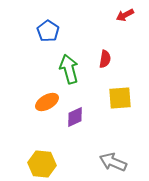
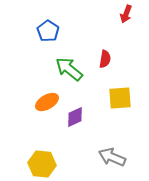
red arrow: moved 1 px right, 1 px up; rotated 42 degrees counterclockwise
green arrow: rotated 36 degrees counterclockwise
gray arrow: moved 1 px left, 5 px up
